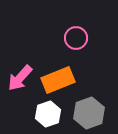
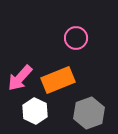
white hexagon: moved 13 px left, 3 px up; rotated 15 degrees counterclockwise
